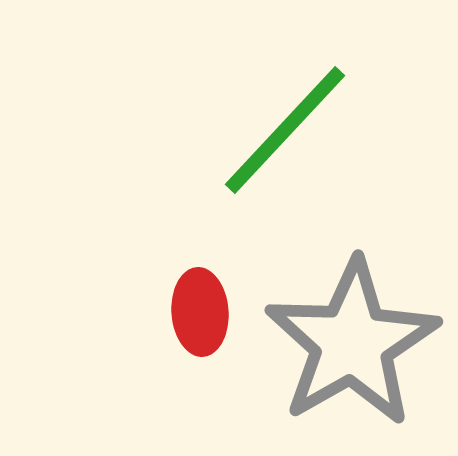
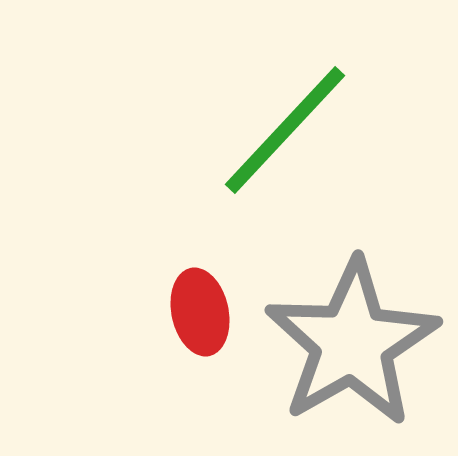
red ellipse: rotated 8 degrees counterclockwise
